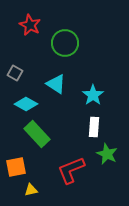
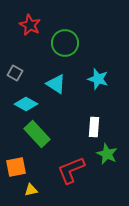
cyan star: moved 5 px right, 16 px up; rotated 20 degrees counterclockwise
